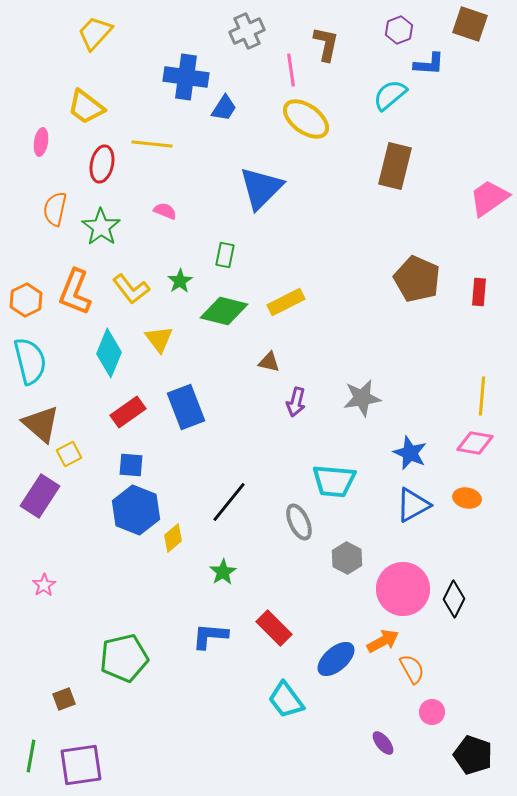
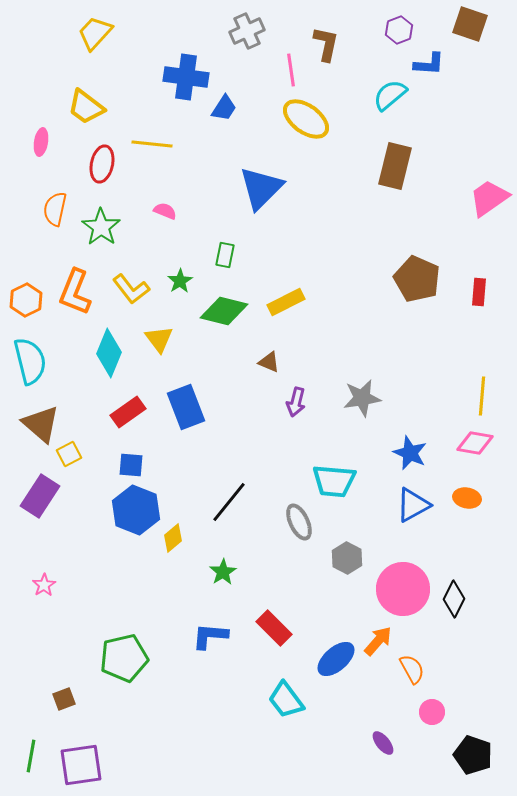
brown triangle at (269, 362): rotated 10 degrees clockwise
orange arrow at (383, 641): moved 5 px left; rotated 20 degrees counterclockwise
